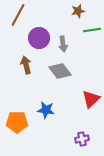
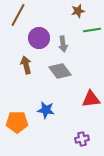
red triangle: rotated 36 degrees clockwise
